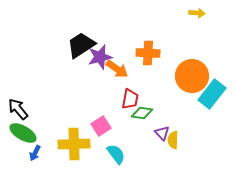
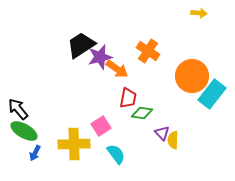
yellow arrow: moved 2 px right
orange cross: moved 2 px up; rotated 30 degrees clockwise
red trapezoid: moved 2 px left, 1 px up
green ellipse: moved 1 px right, 2 px up
